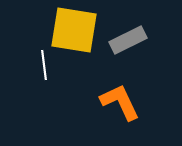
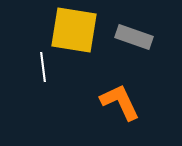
gray rectangle: moved 6 px right, 3 px up; rotated 45 degrees clockwise
white line: moved 1 px left, 2 px down
